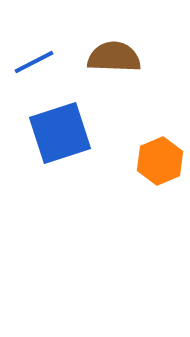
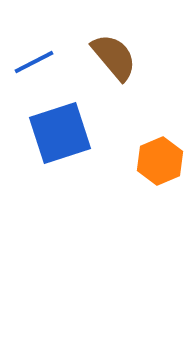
brown semicircle: rotated 48 degrees clockwise
